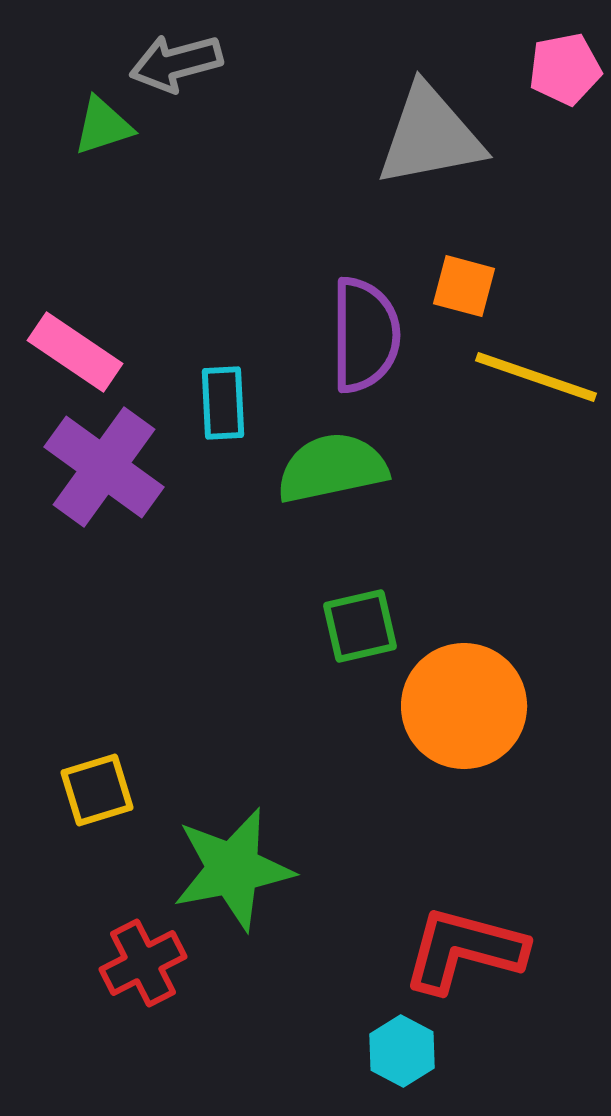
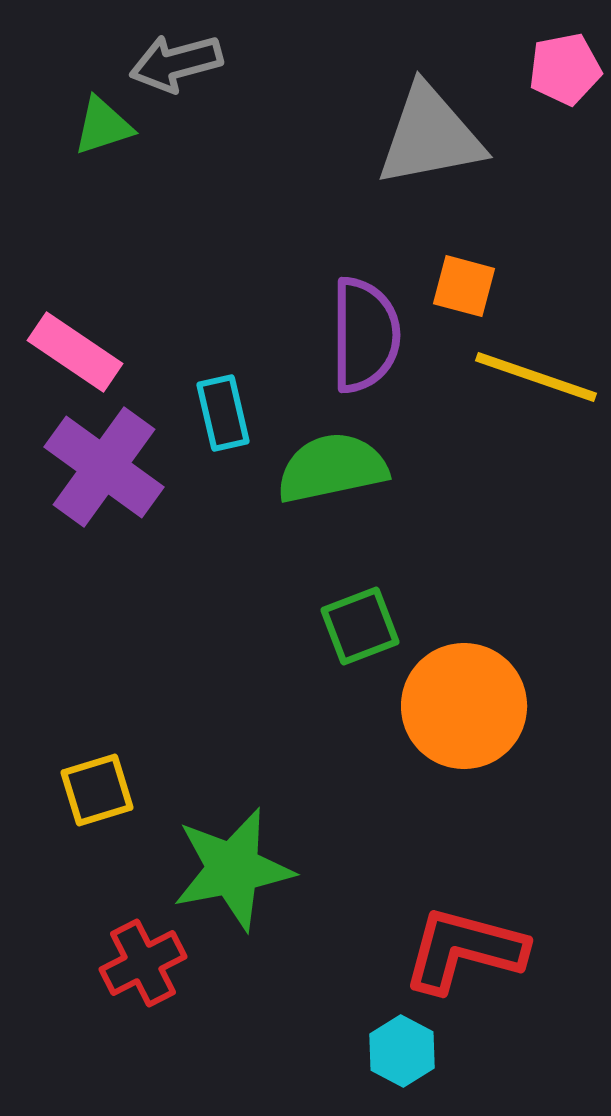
cyan rectangle: moved 10 px down; rotated 10 degrees counterclockwise
green square: rotated 8 degrees counterclockwise
